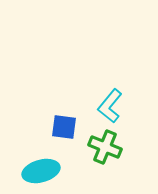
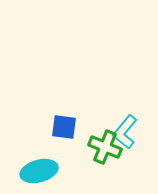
cyan L-shape: moved 15 px right, 26 px down
cyan ellipse: moved 2 px left
